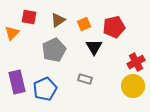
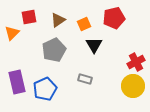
red square: rotated 21 degrees counterclockwise
red pentagon: moved 9 px up
black triangle: moved 2 px up
